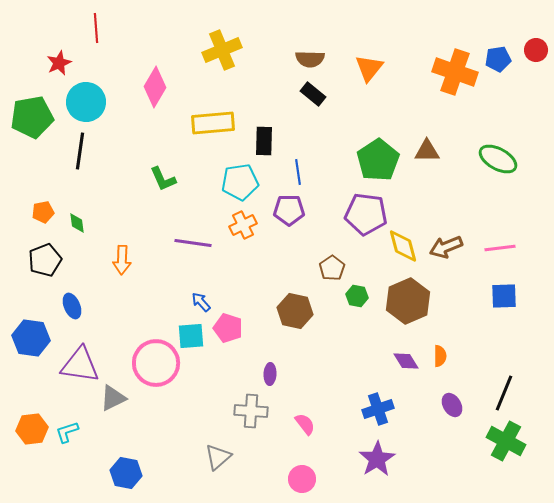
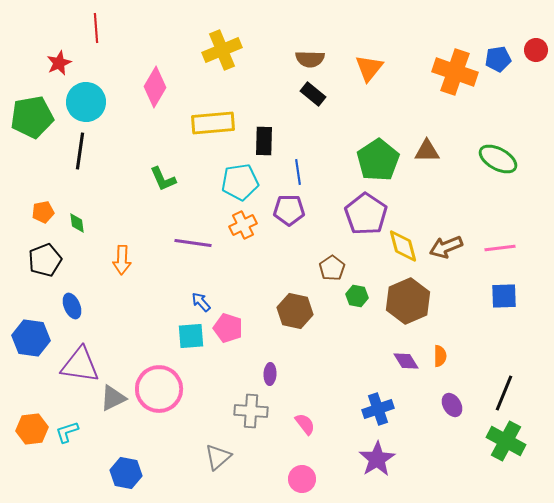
purple pentagon at (366, 214): rotated 27 degrees clockwise
pink circle at (156, 363): moved 3 px right, 26 px down
